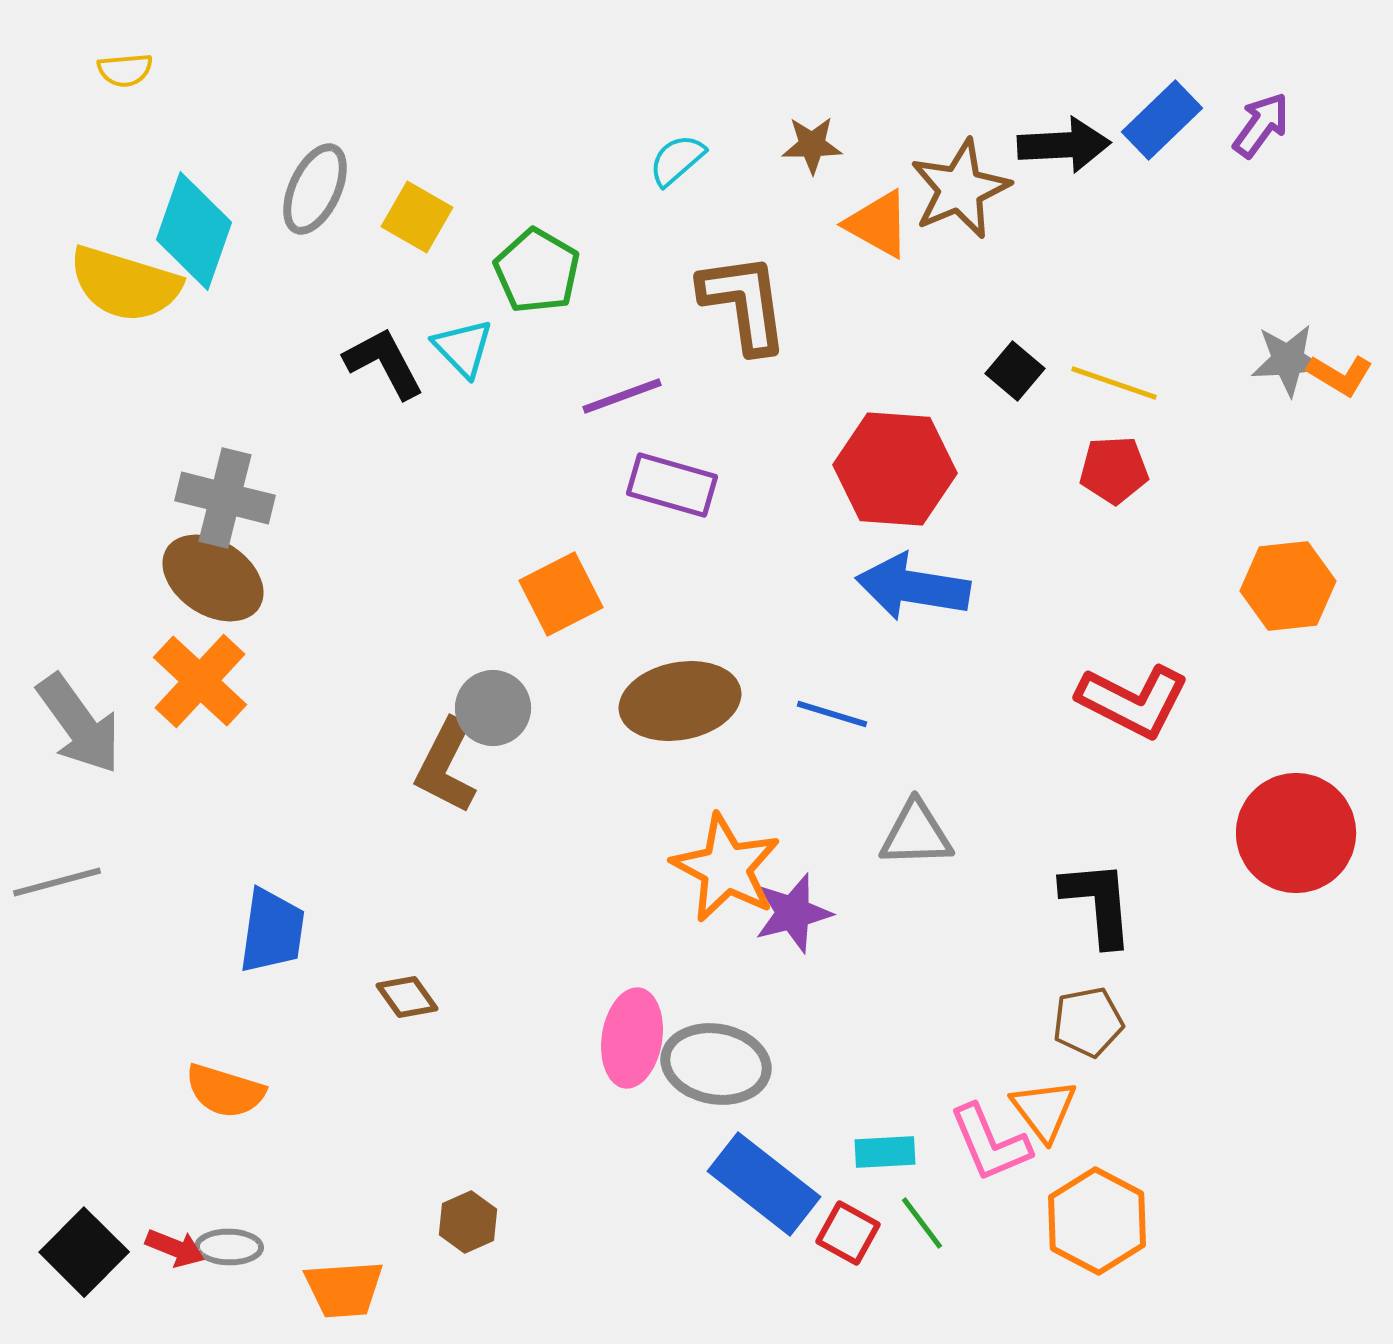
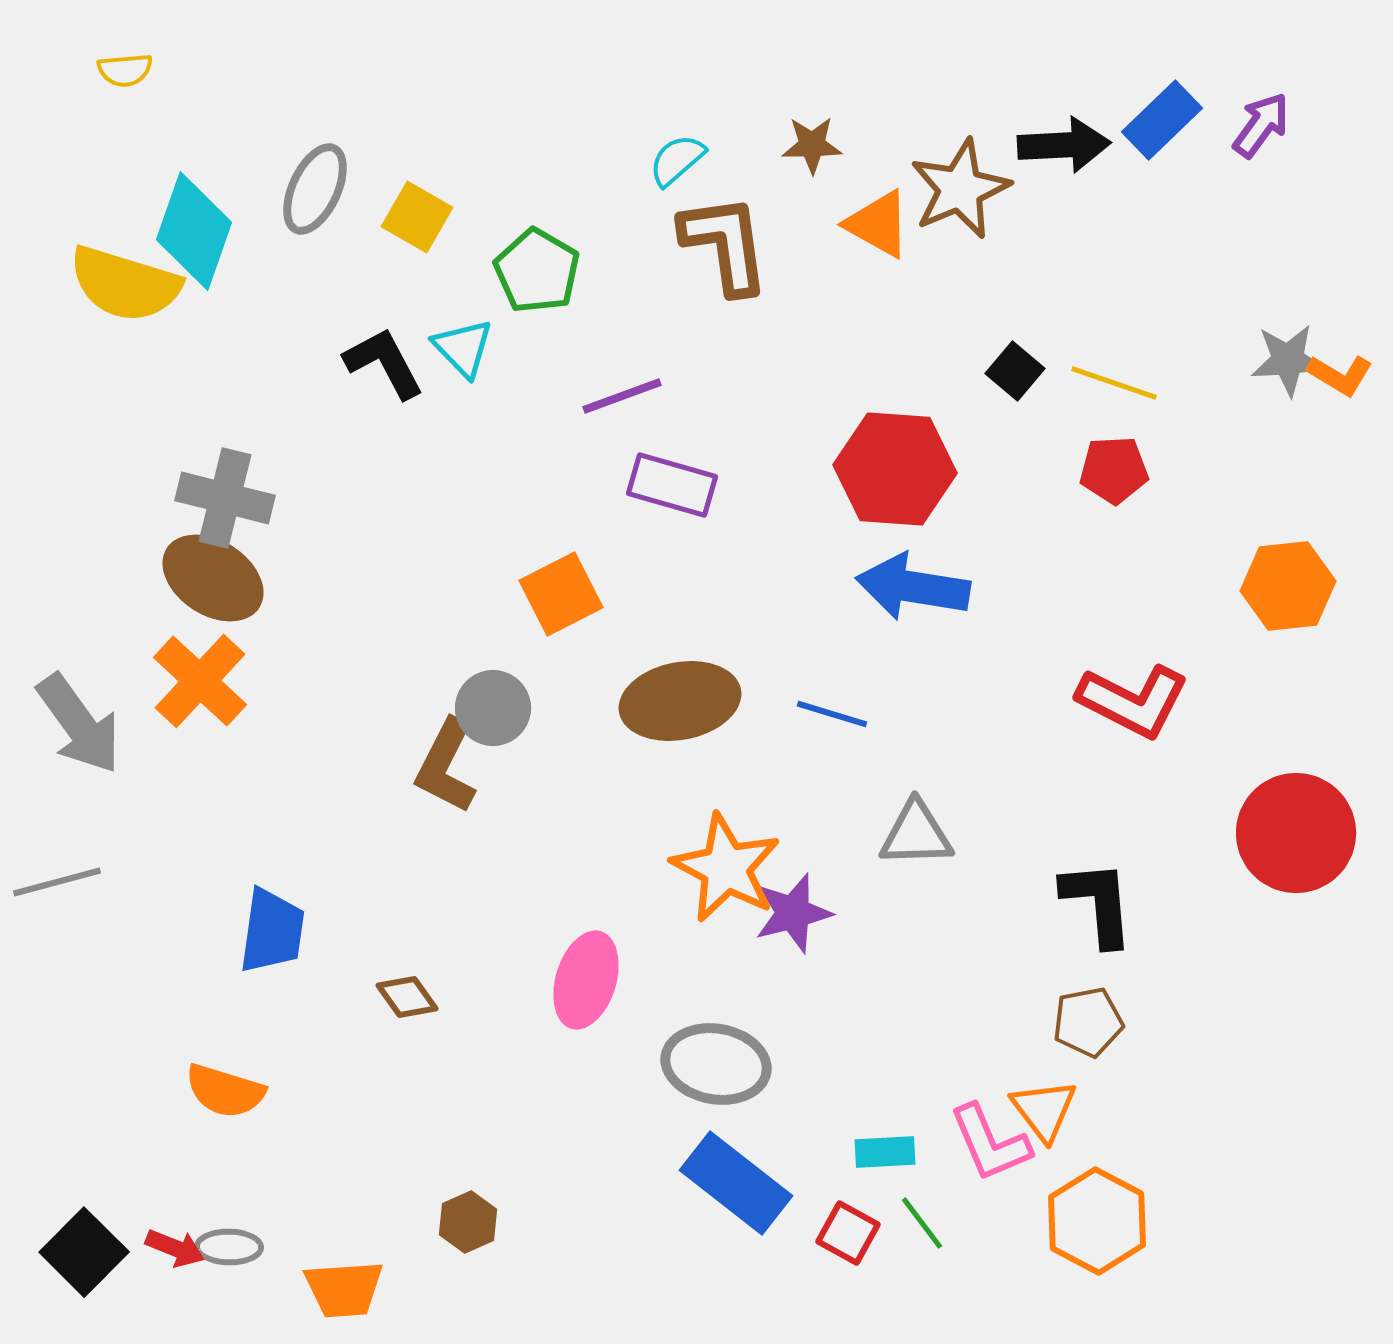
brown L-shape at (744, 303): moved 19 px left, 59 px up
pink ellipse at (632, 1038): moved 46 px left, 58 px up; rotated 8 degrees clockwise
blue rectangle at (764, 1184): moved 28 px left, 1 px up
